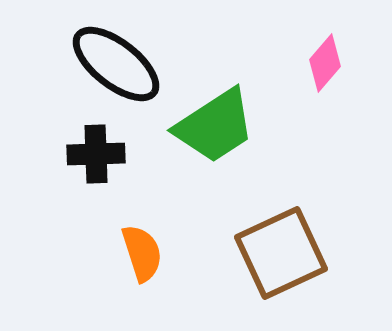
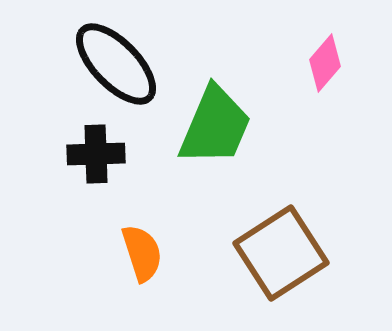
black ellipse: rotated 8 degrees clockwise
green trapezoid: rotated 34 degrees counterclockwise
brown square: rotated 8 degrees counterclockwise
